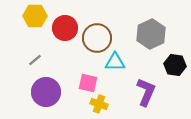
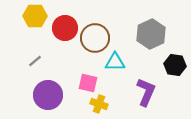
brown circle: moved 2 px left
gray line: moved 1 px down
purple circle: moved 2 px right, 3 px down
